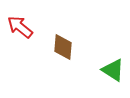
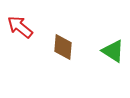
green triangle: moved 19 px up
